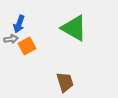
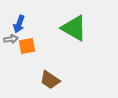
orange square: rotated 18 degrees clockwise
brown trapezoid: moved 15 px left, 2 px up; rotated 140 degrees clockwise
